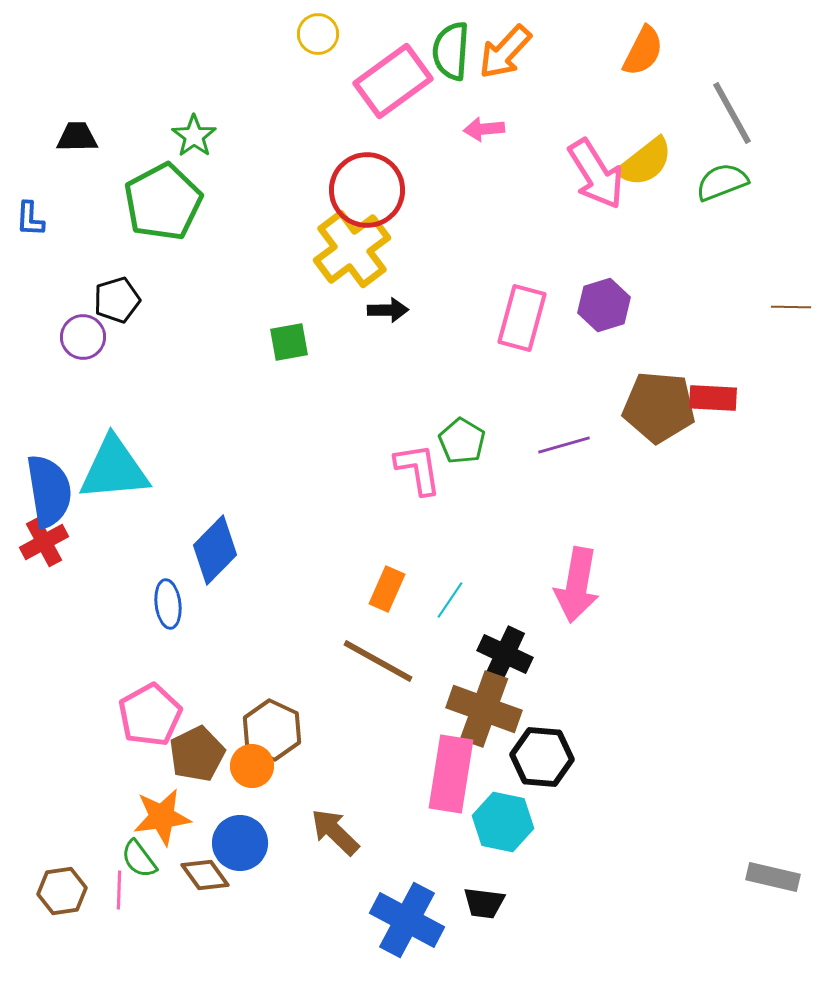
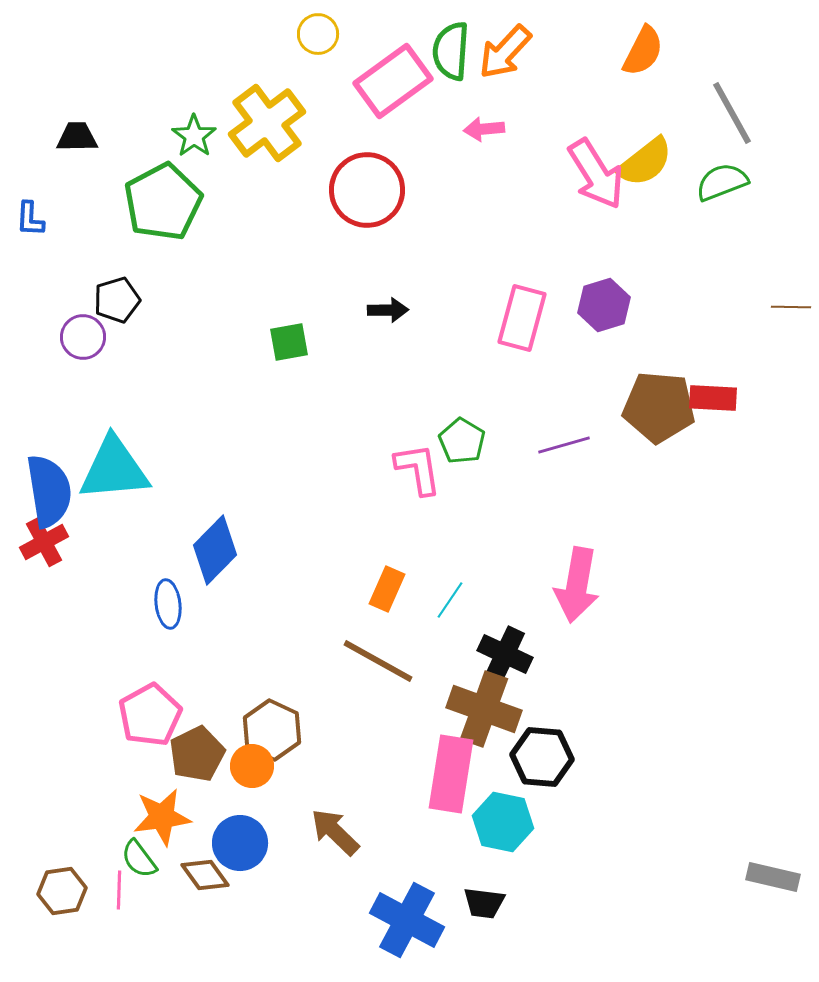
yellow cross at (352, 249): moved 85 px left, 126 px up
